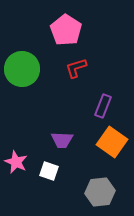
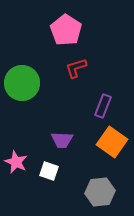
green circle: moved 14 px down
